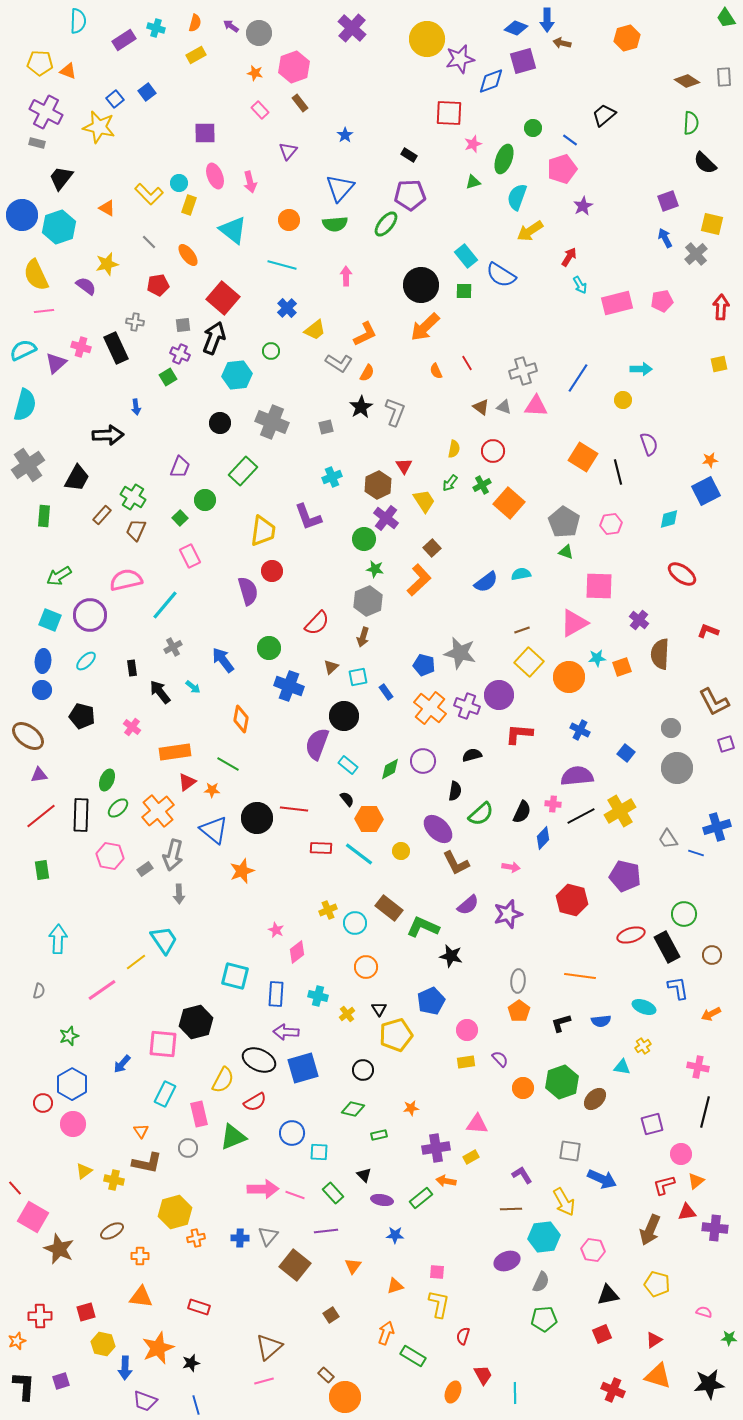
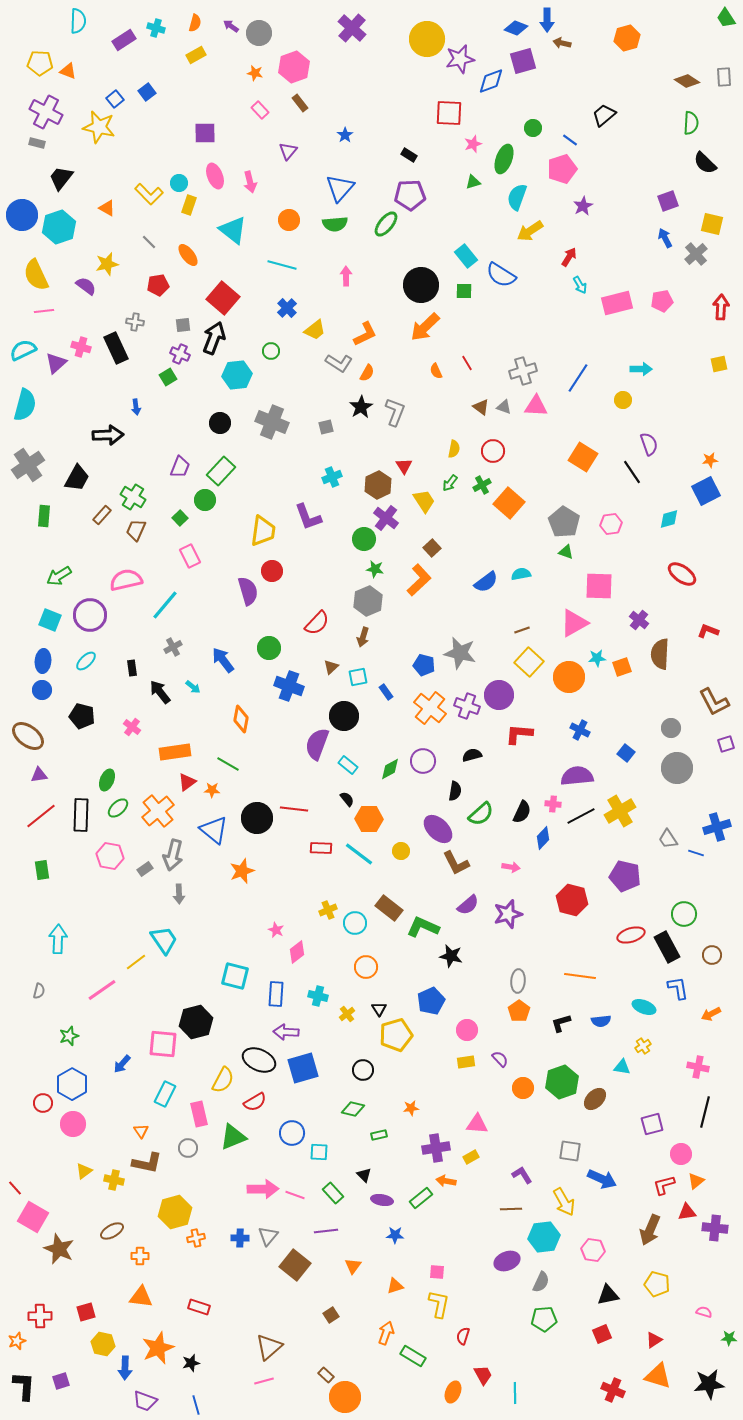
green rectangle at (243, 471): moved 22 px left
black line at (618, 472): moved 14 px right; rotated 20 degrees counterclockwise
